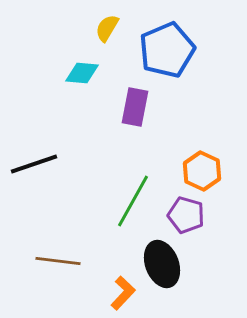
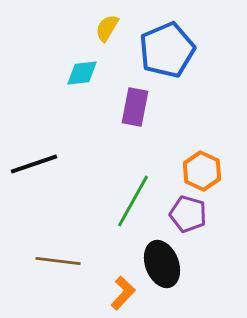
cyan diamond: rotated 12 degrees counterclockwise
purple pentagon: moved 2 px right, 1 px up
